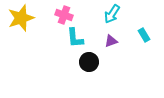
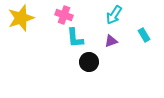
cyan arrow: moved 2 px right, 1 px down
